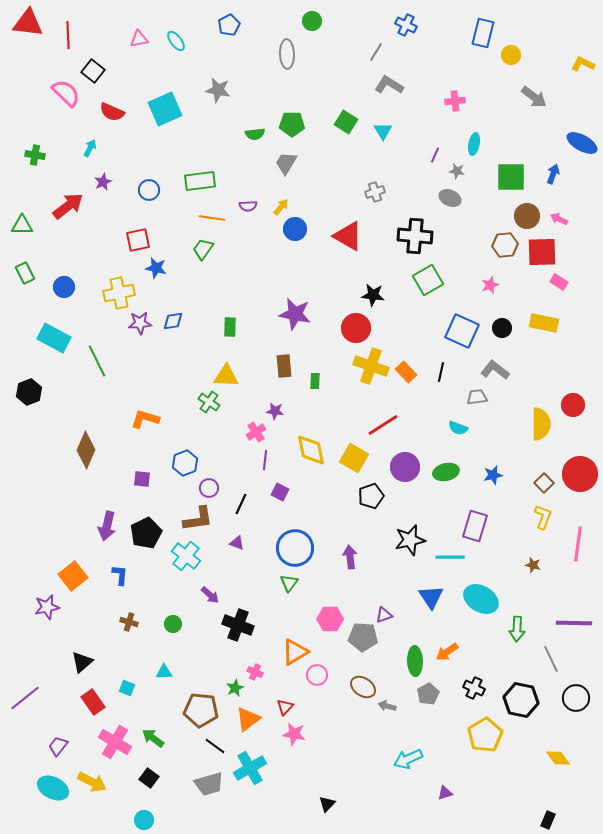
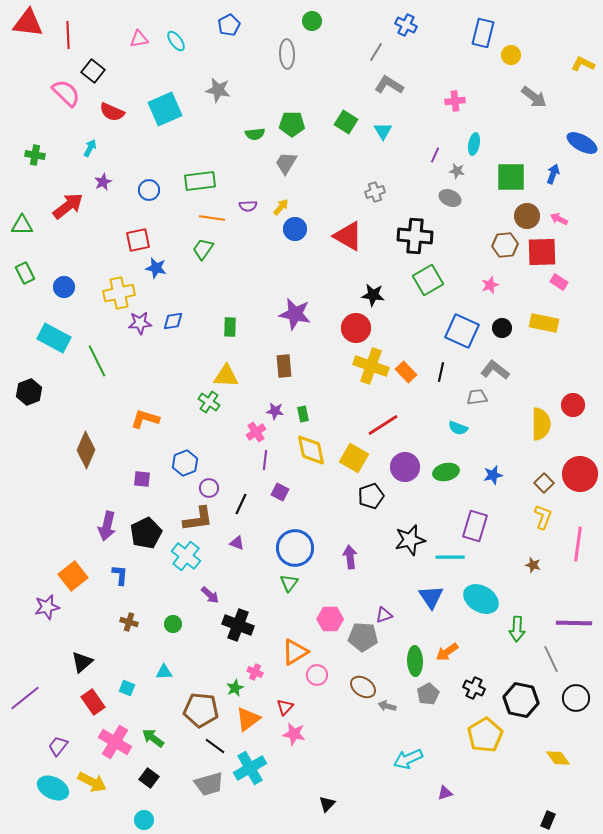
green rectangle at (315, 381): moved 12 px left, 33 px down; rotated 14 degrees counterclockwise
